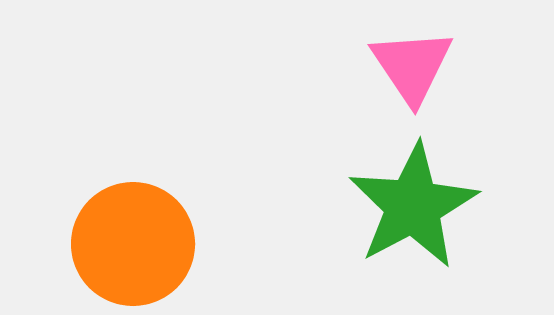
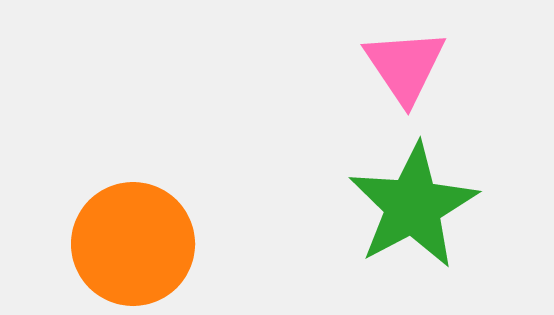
pink triangle: moved 7 px left
